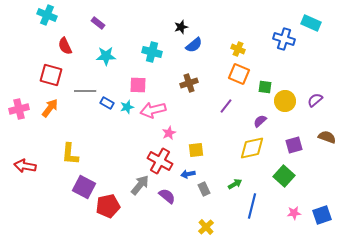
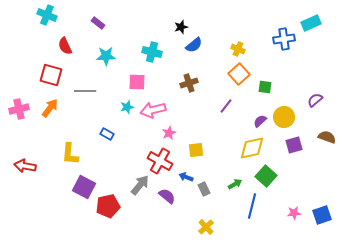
cyan rectangle at (311, 23): rotated 48 degrees counterclockwise
blue cross at (284, 39): rotated 25 degrees counterclockwise
orange square at (239, 74): rotated 25 degrees clockwise
pink square at (138, 85): moved 1 px left, 3 px up
yellow circle at (285, 101): moved 1 px left, 16 px down
blue rectangle at (107, 103): moved 31 px down
blue arrow at (188, 174): moved 2 px left, 3 px down; rotated 32 degrees clockwise
green square at (284, 176): moved 18 px left
